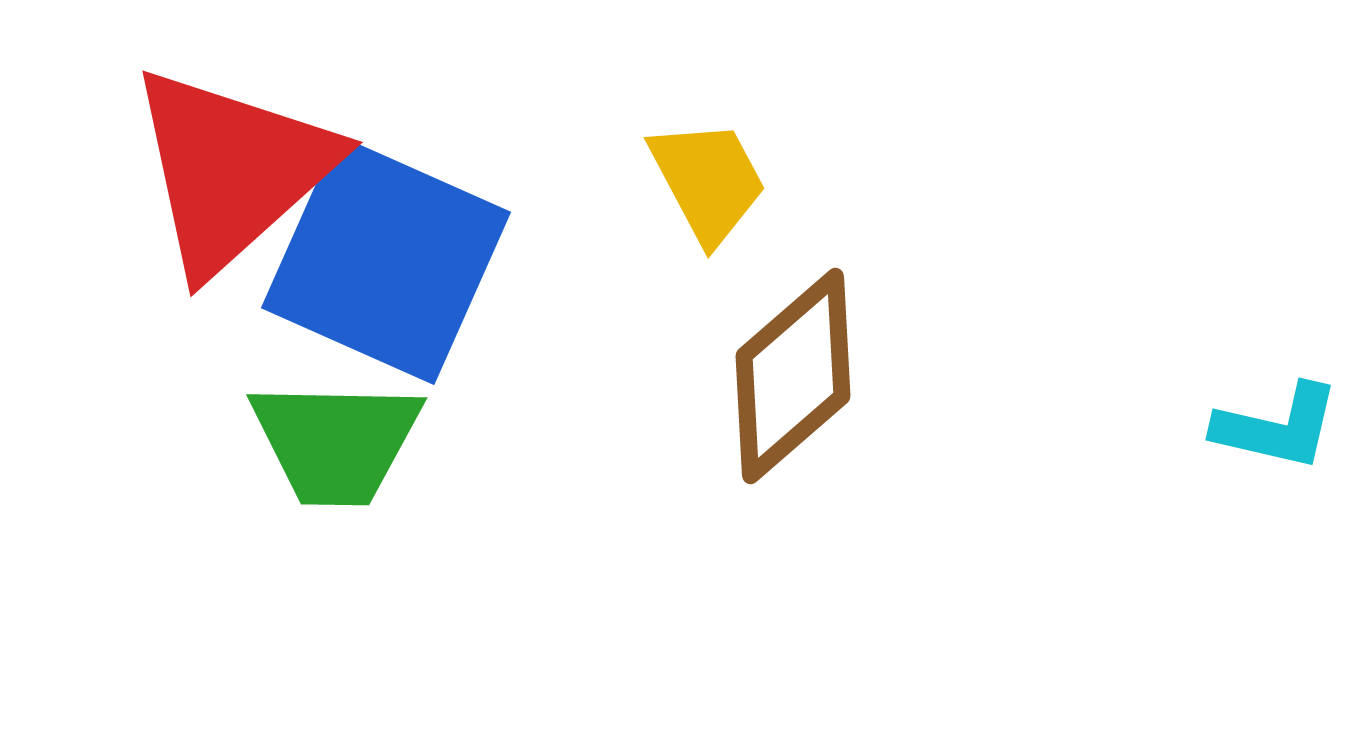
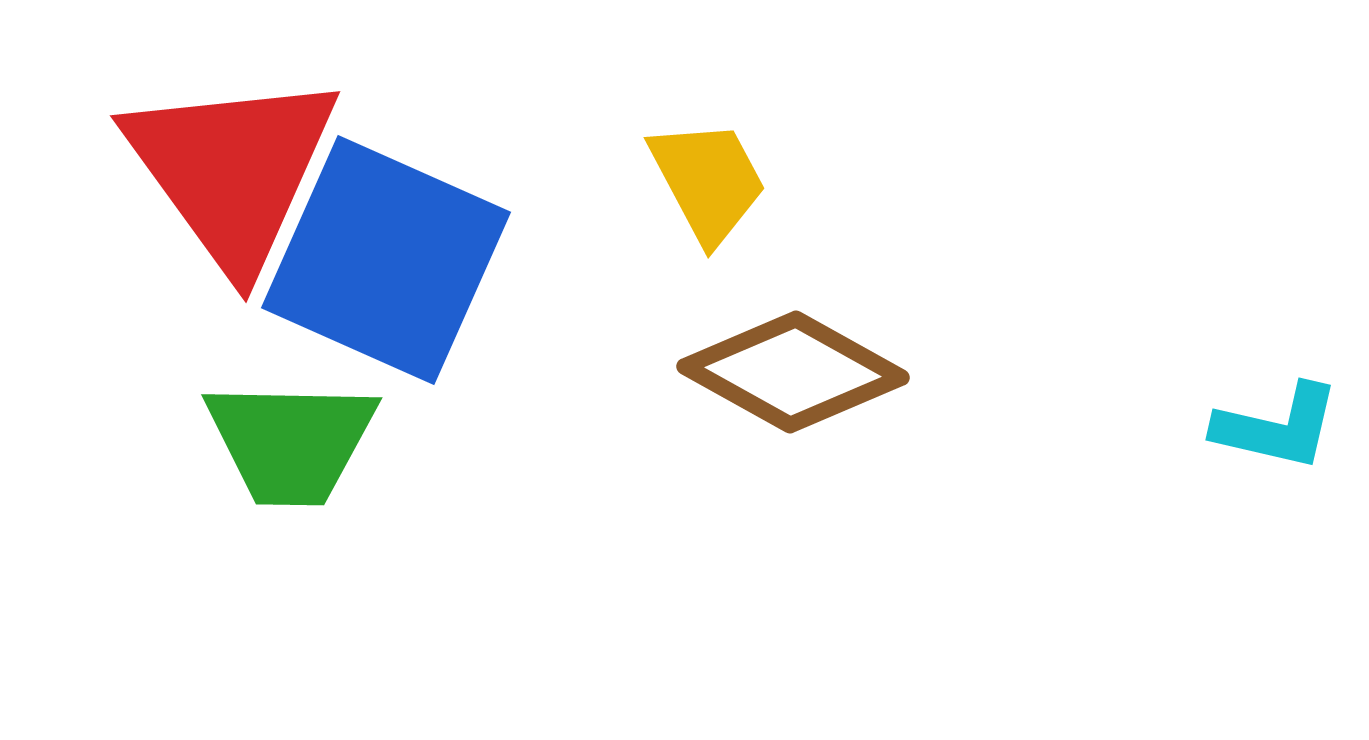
red triangle: rotated 24 degrees counterclockwise
brown diamond: moved 4 px up; rotated 70 degrees clockwise
green trapezoid: moved 45 px left
